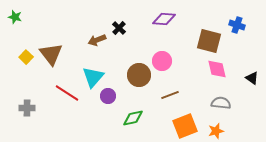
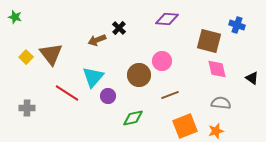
purple diamond: moved 3 px right
